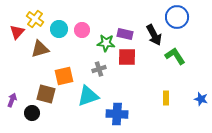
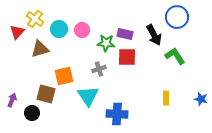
cyan triangle: rotated 45 degrees counterclockwise
